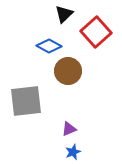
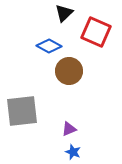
black triangle: moved 1 px up
red square: rotated 24 degrees counterclockwise
brown circle: moved 1 px right
gray square: moved 4 px left, 10 px down
blue star: rotated 28 degrees counterclockwise
